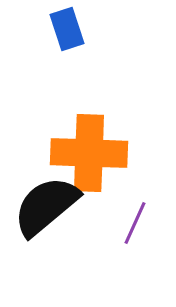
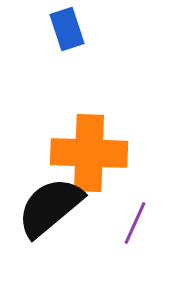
black semicircle: moved 4 px right, 1 px down
